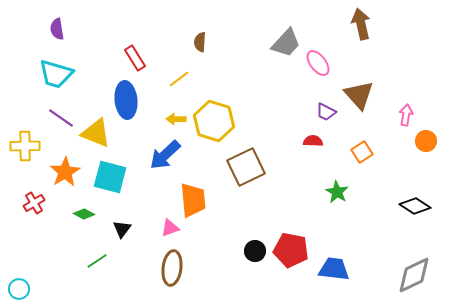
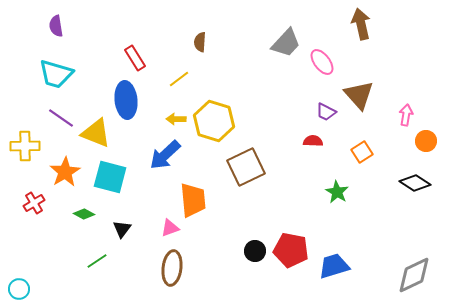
purple semicircle: moved 1 px left, 3 px up
pink ellipse: moved 4 px right, 1 px up
black diamond: moved 23 px up
blue trapezoid: moved 3 px up; rotated 24 degrees counterclockwise
